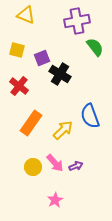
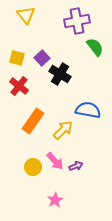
yellow triangle: rotated 30 degrees clockwise
yellow square: moved 8 px down
purple square: rotated 21 degrees counterclockwise
blue semicircle: moved 2 px left, 6 px up; rotated 120 degrees clockwise
orange rectangle: moved 2 px right, 2 px up
pink arrow: moved 2 px up
